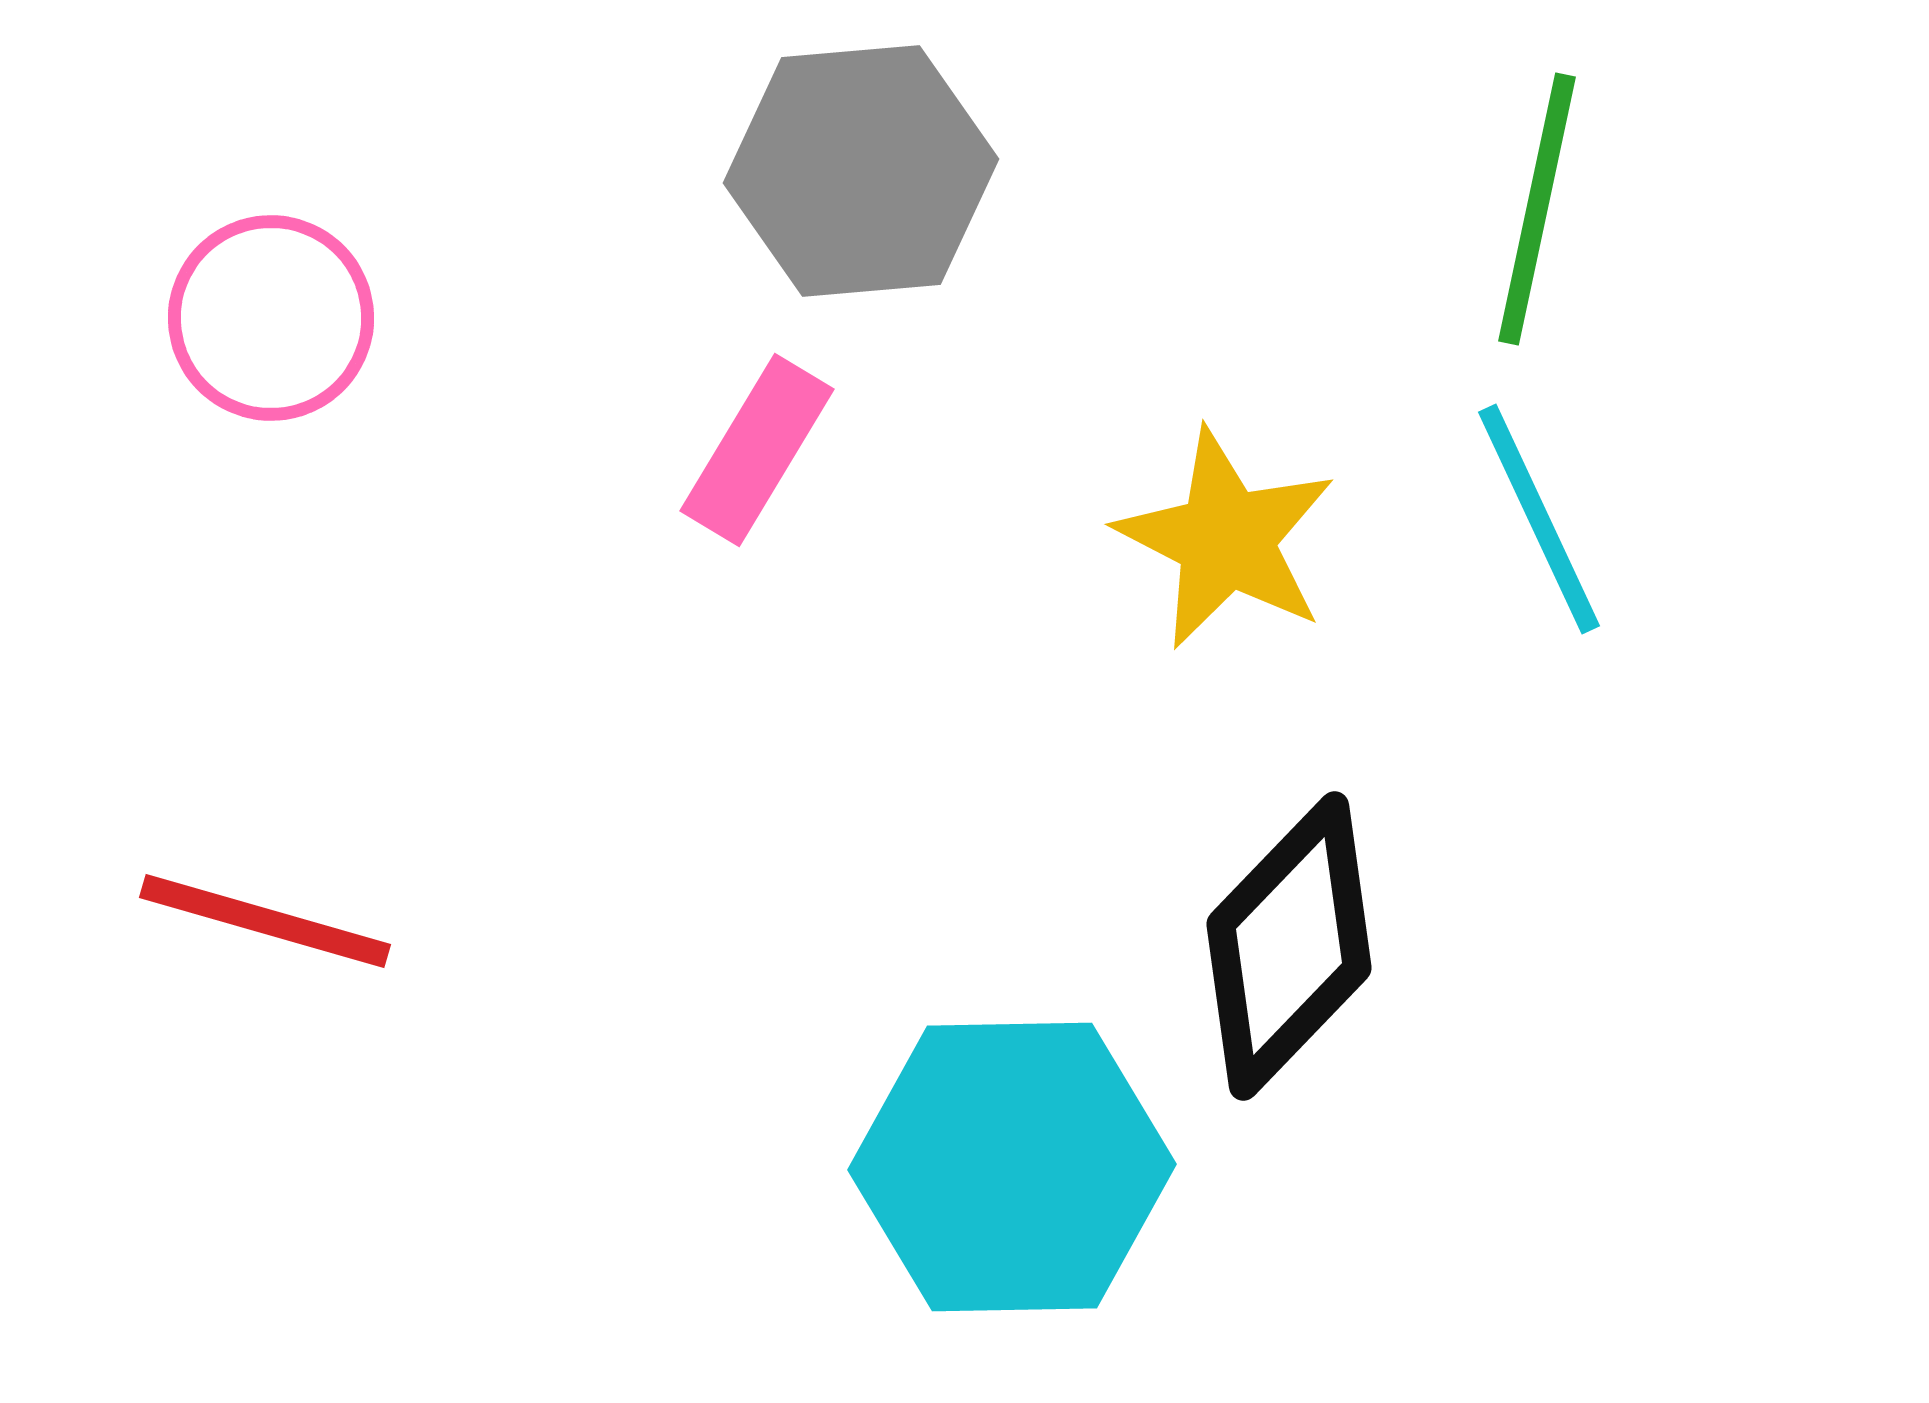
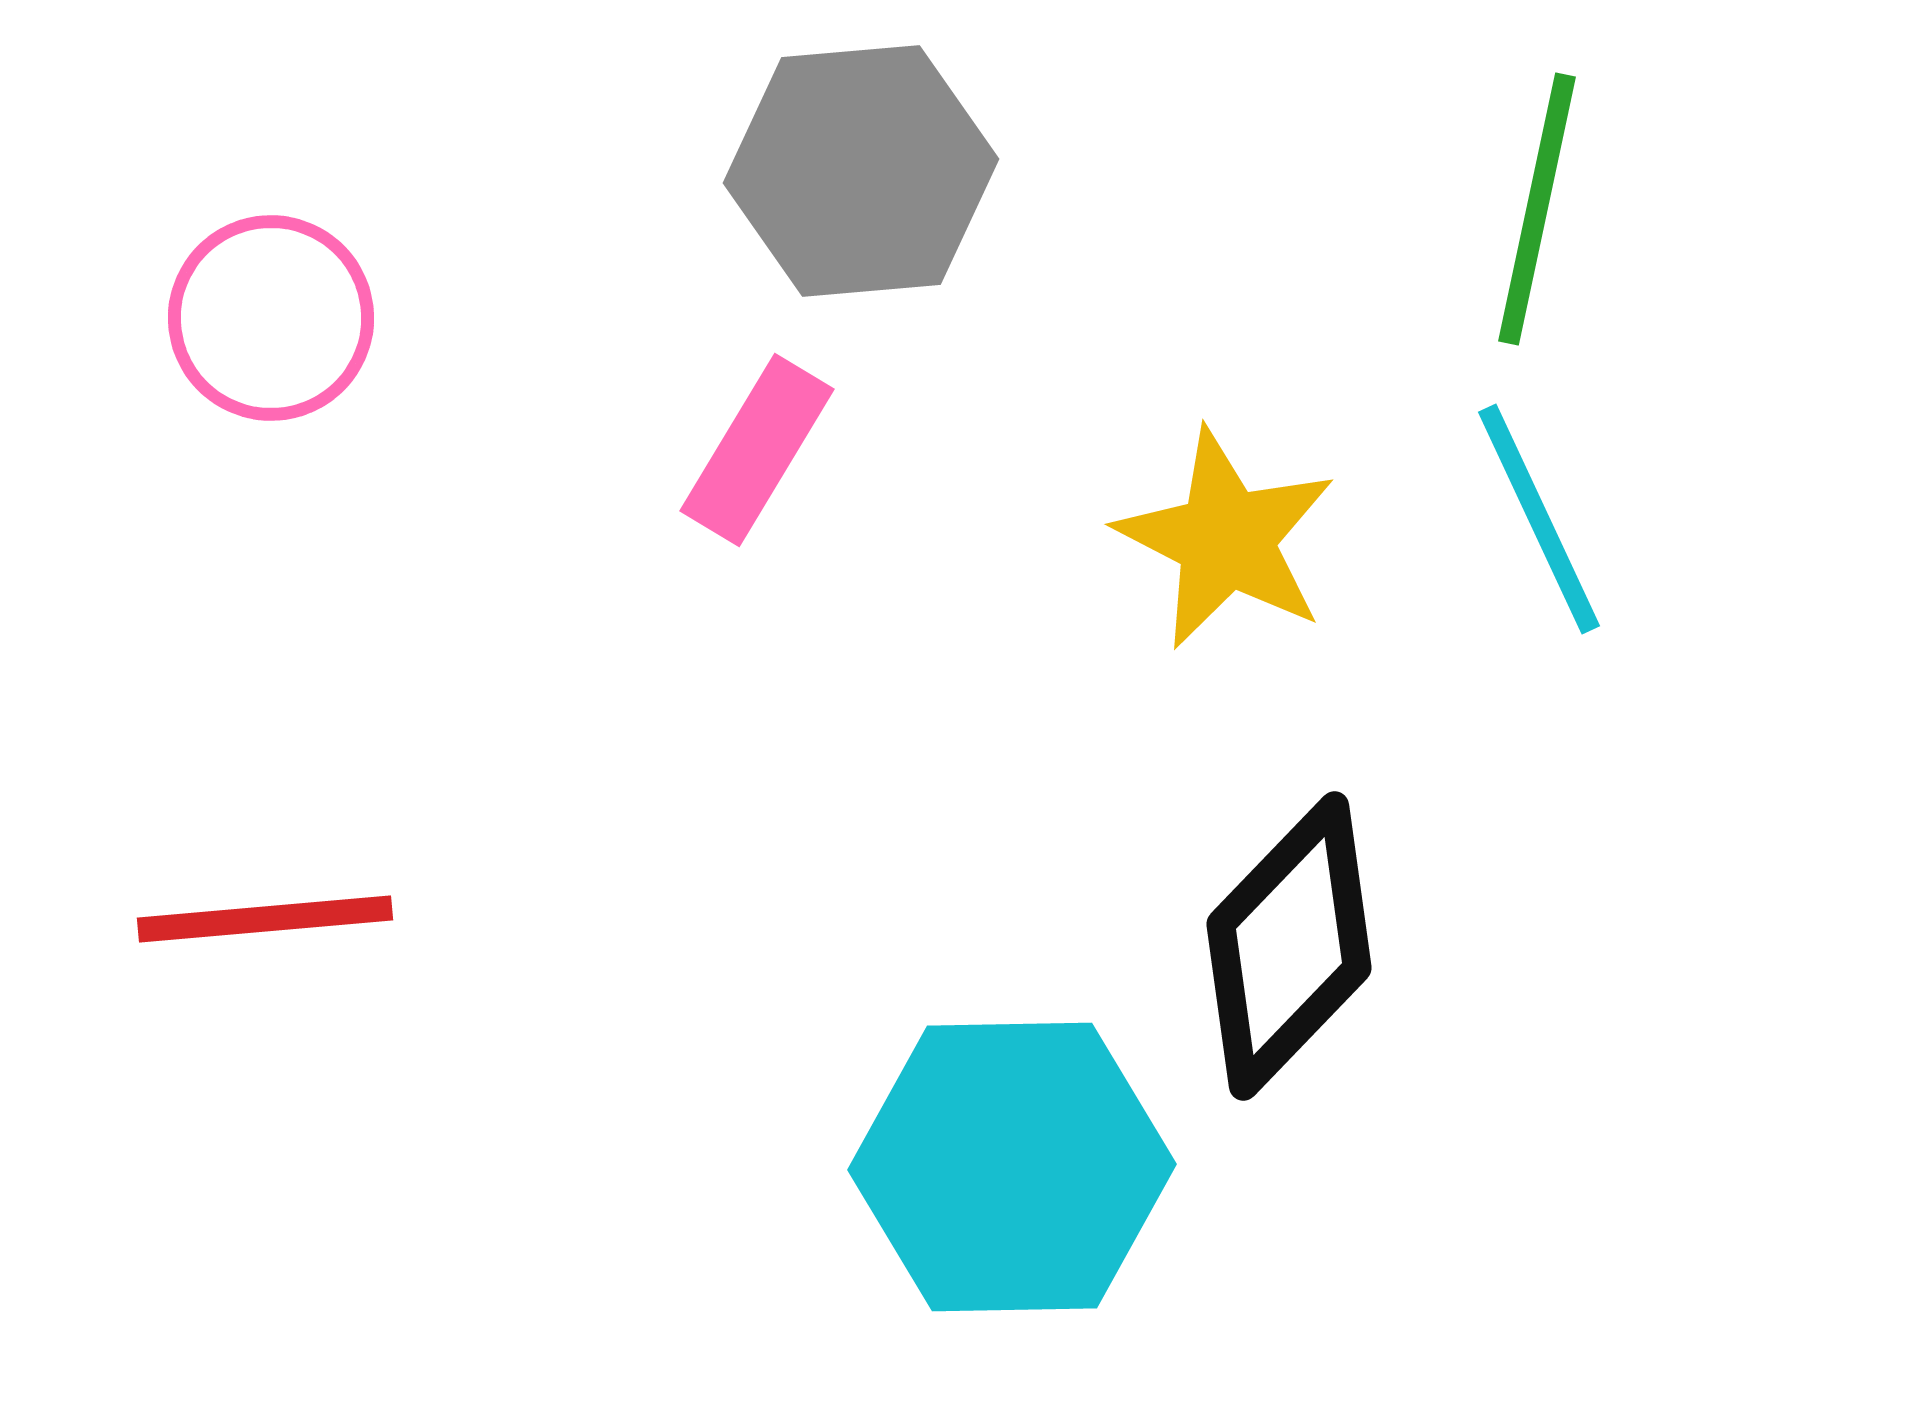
red line: moved 2 px up; rotated 21 degrees counterclockwise
